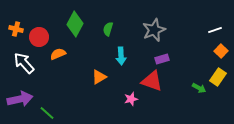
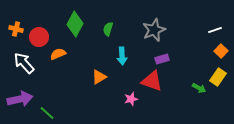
cyan arrow: moved 1 px right
